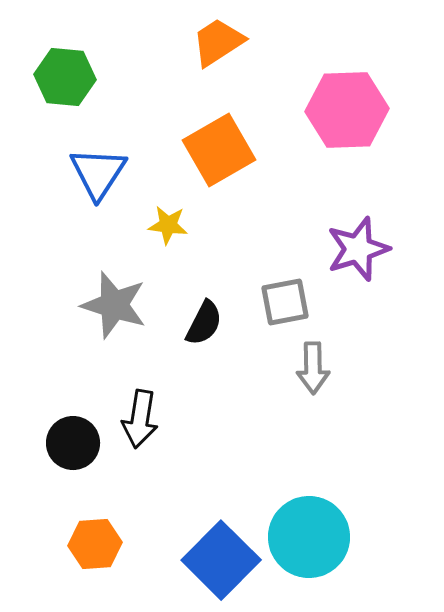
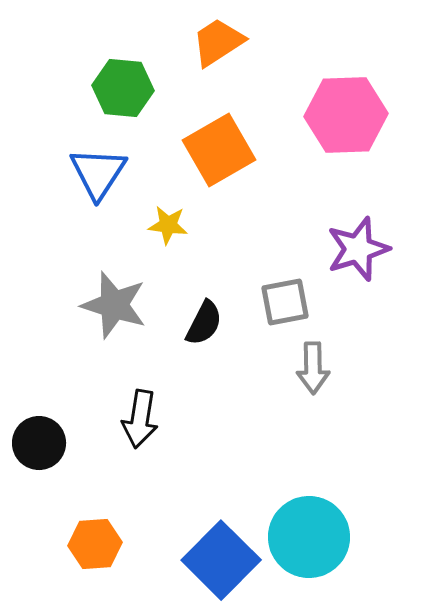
green hexagon: moved 58 px right, 11 px down
pink hexagon: moved 1 px left, 5 px down
black circle: moved 34 px left
